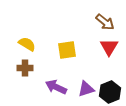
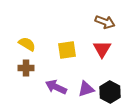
brown arrow: rotated 18 degrees counterclockwise
red triangle: moved 7 px left, 2 px down
brown cross: moved 1 px right
black hexagon: rotated 10 degrees counterclockwise
